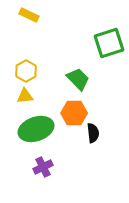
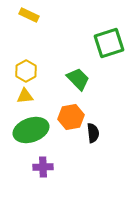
orange hexagon: moved 3 px left, 4 px down; rotated 10 degrees counterclockwise
green ellipse: moved 5 px left, 1 px down
purple cross: rotated 24 degrees clockwise
